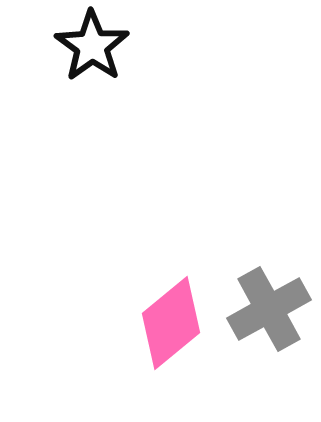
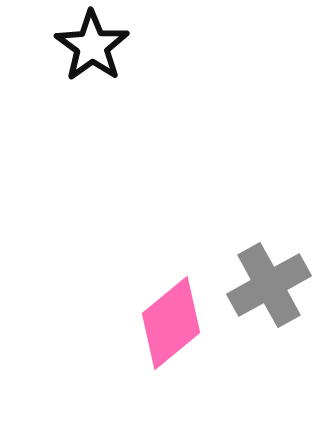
gray cross: moved 24 px up
